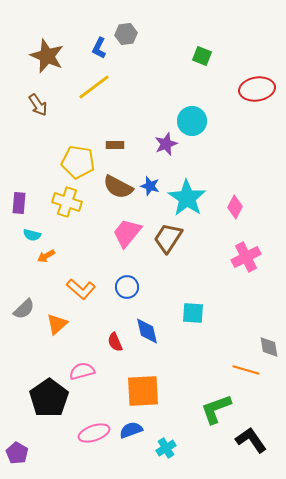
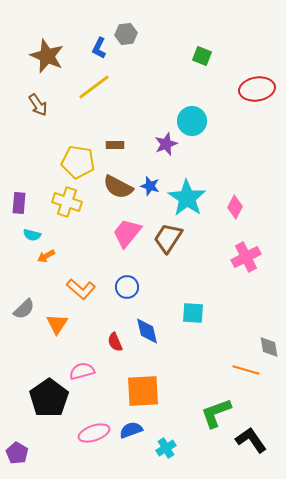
orange triangle: rotated 15 degrees counterclockwise
green L-shape: moved 4 px down
